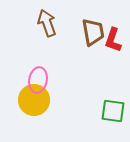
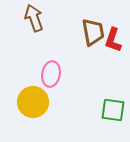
brown arrow: moved 13 px left, 5 px up
pink ellipse: moved 13 px right, 6 px up
yellow circle: moved 1 px left, 2 px down
green square: moved 1 px up
